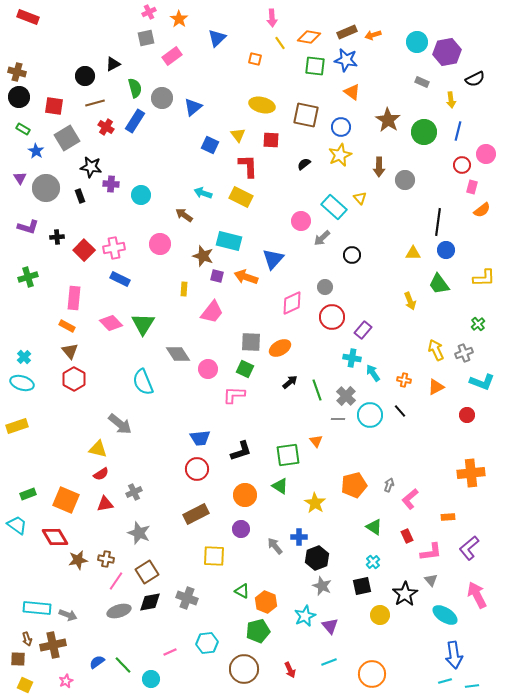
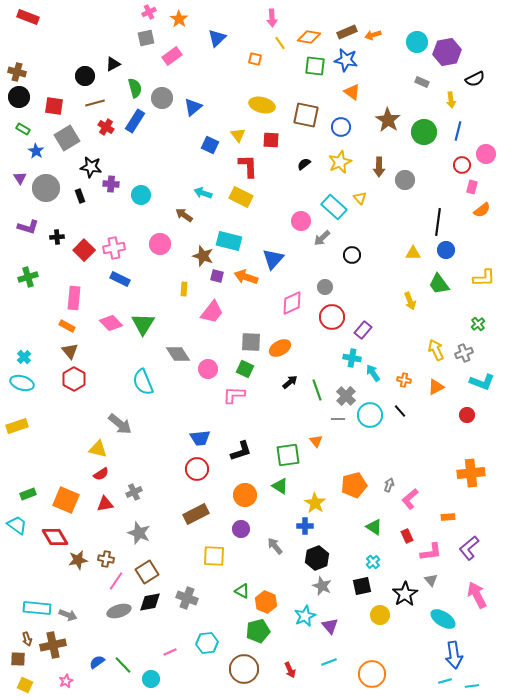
yellow star at (340, 155): moved 7 px down
blue cross at (299, 537): moved 6 px right, 11 px up
cyan ellipse at (445, 615): moved 2 px left, 4 px down
